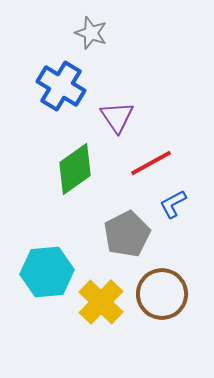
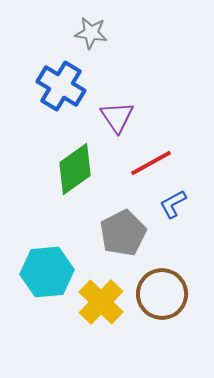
gray star: rotated 12 degrees counterclockwise
gray pentagon: moved 4 px left, 1 px up
